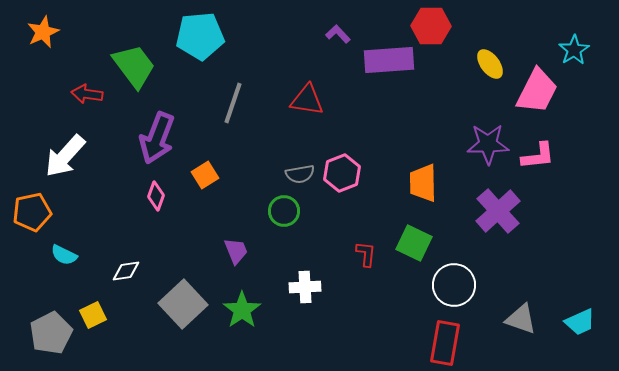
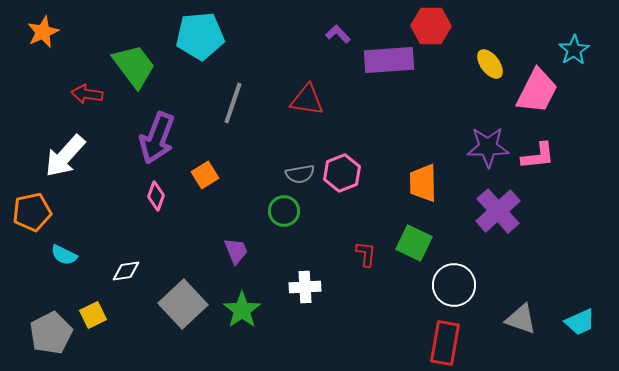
purple star: moved 3 px down
